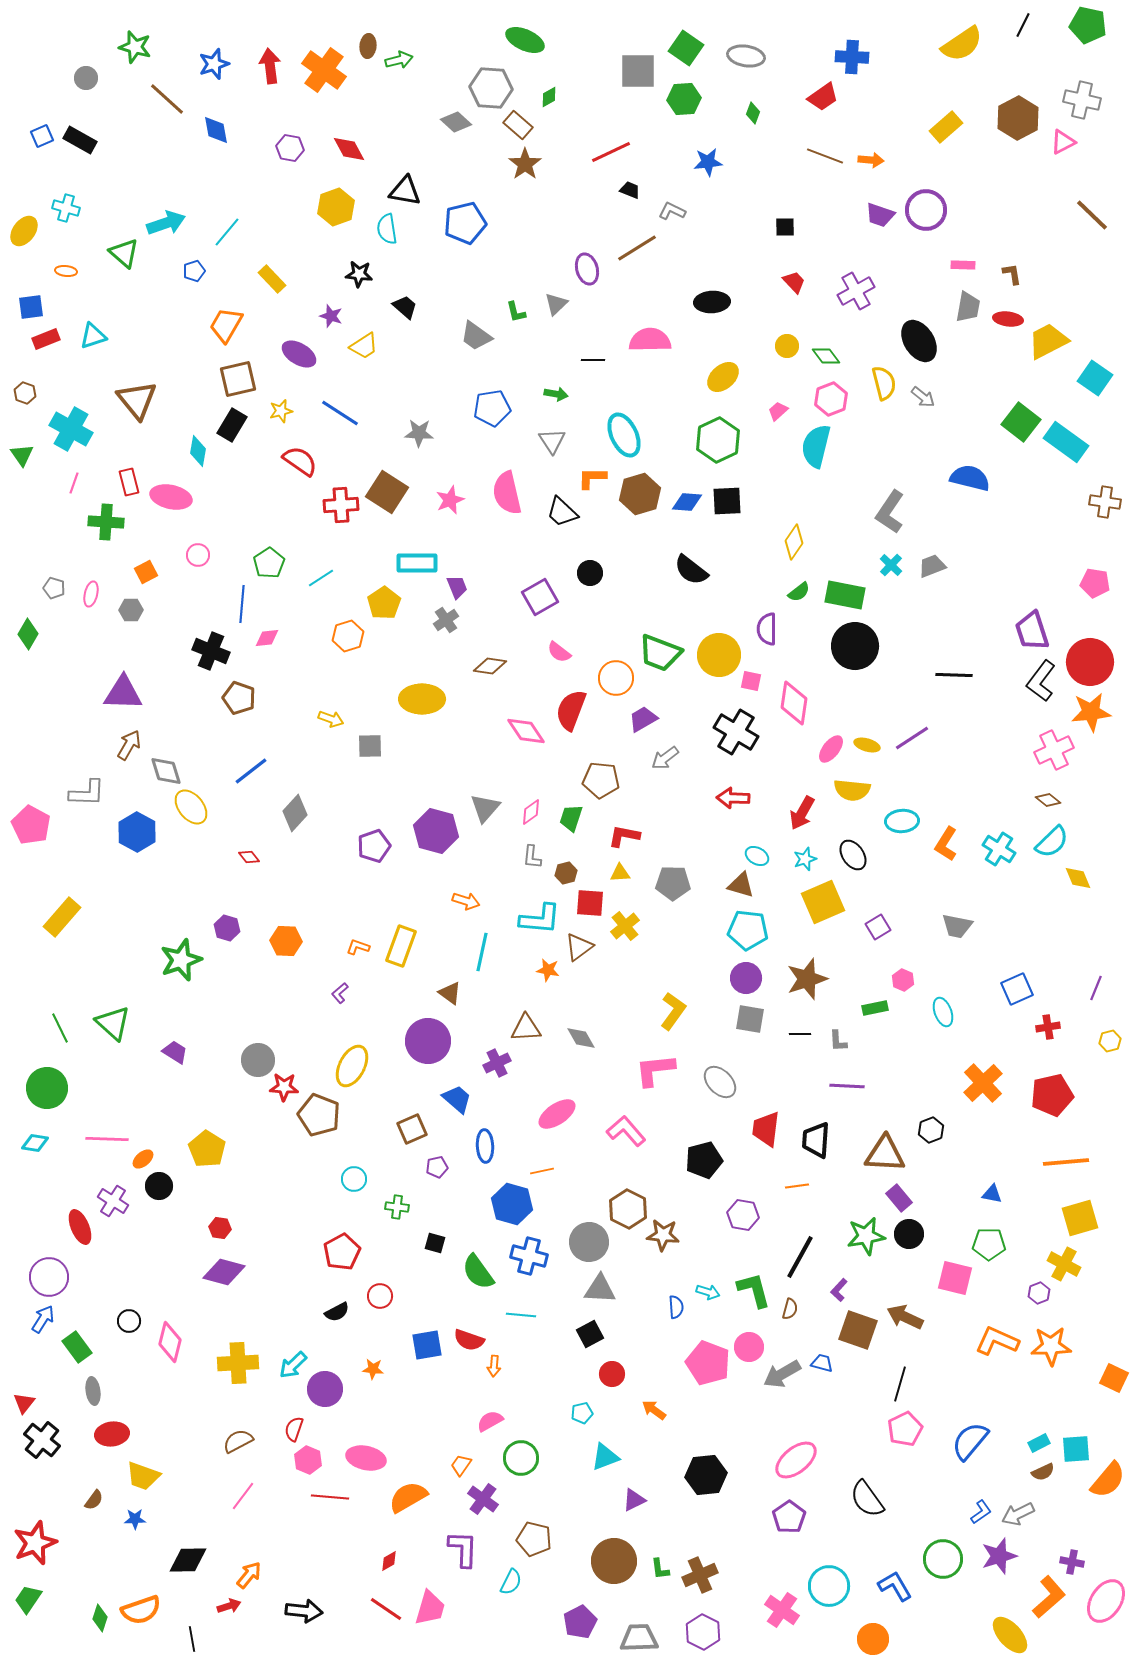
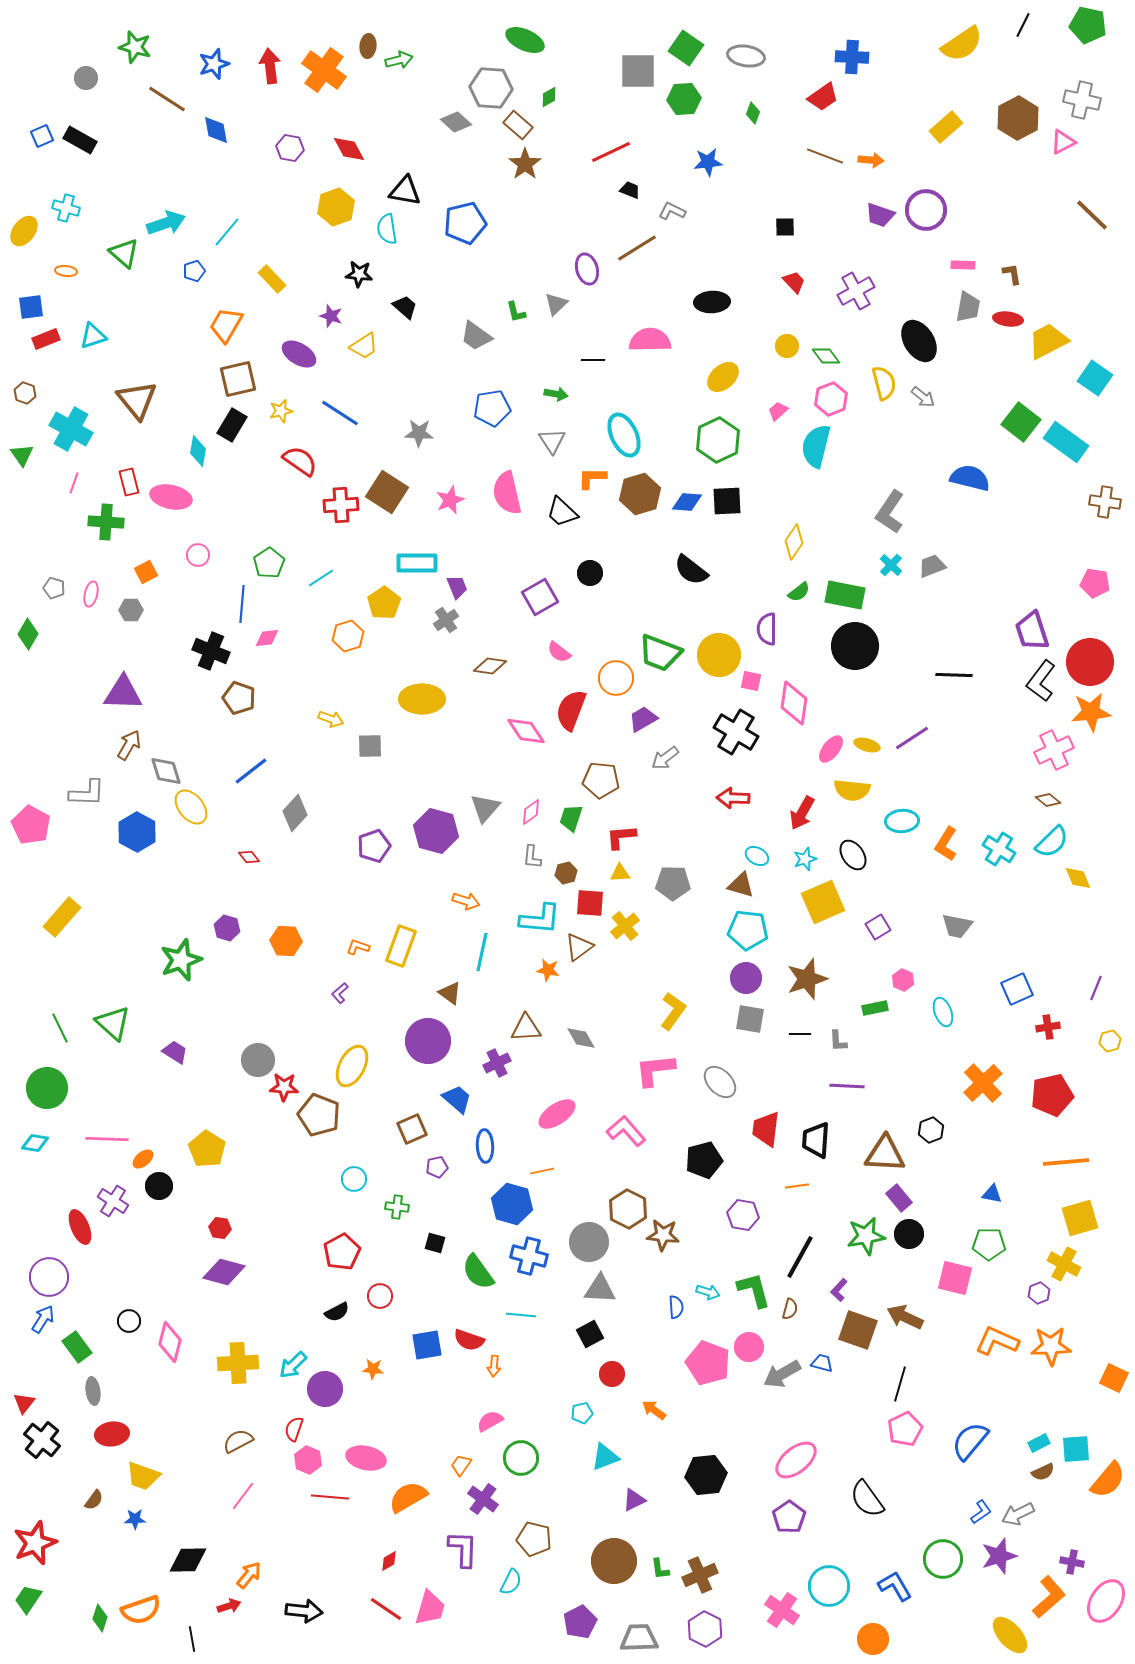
brown line at (167, 99): rotated 9 degrees counterclockwise
red L-shape at (624, 836): moved 3 px left, 1 px down; rotated 16 degrees counterclockwise
purple hexagon at (703, 1632): moved 2 px right, 3 px up
